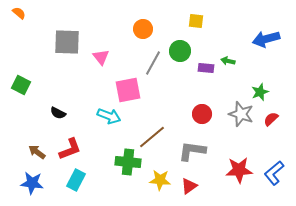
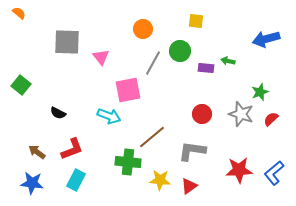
green square: rotated 12 degrees clockwise
red L-shape: moved 2 px right
